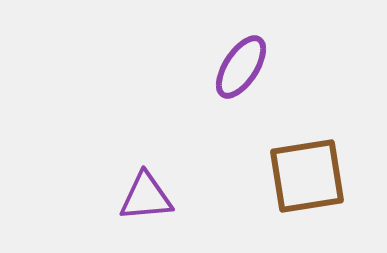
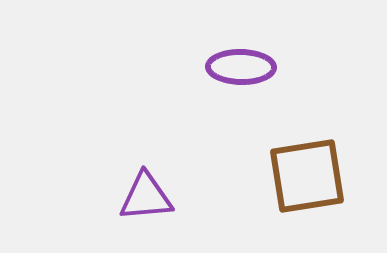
purple ellipse: rotated 58 degrees clockwise
